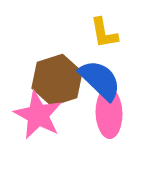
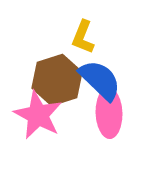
yellow L-shape: moved 21 px left, 4 px down; rotated 32 degrees clockwise
